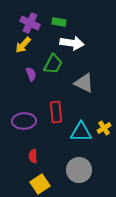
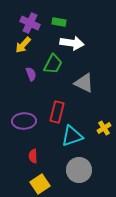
red rectangle: moved 1 px right; rotated 20 degrees clockwise
cyan triangle: moved 9 px left, 4 px down; rotated 20 degrees counterclockwise
